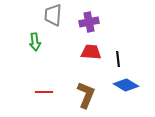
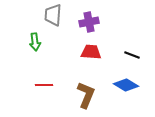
black line: moved 14 px right, 4 px up; rotated 63 degrees counterclockwise
red line: moved 7 px up
